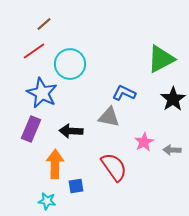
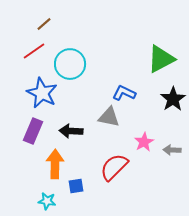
purple rectangle: moved 2 px right, 2 px down
red semicircle: rotated 100 degrees counterclockwise
